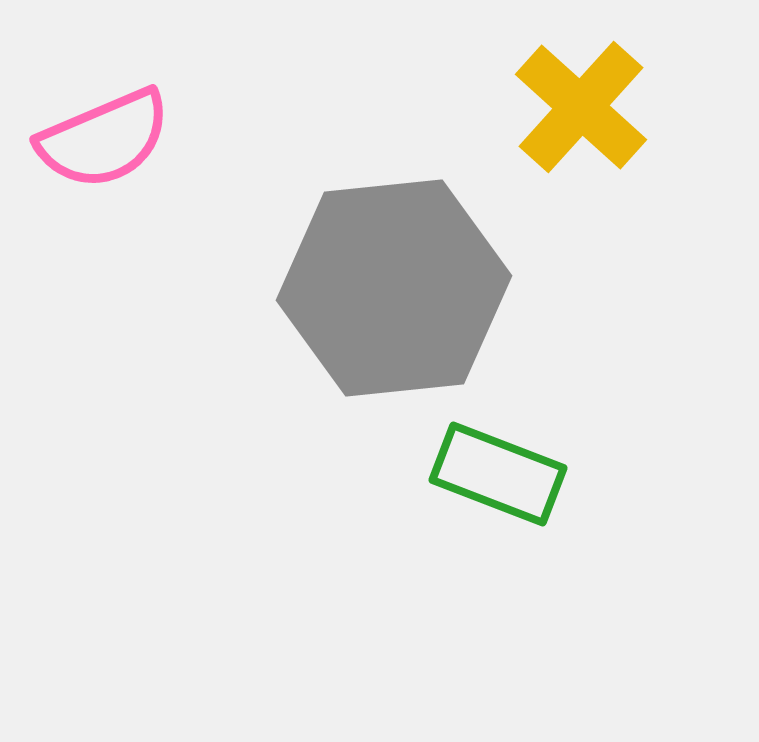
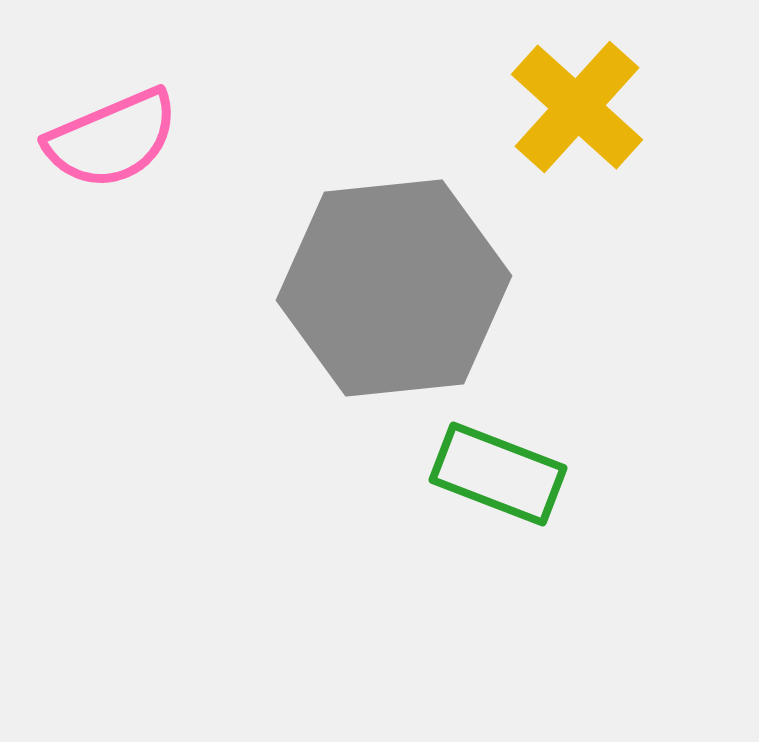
yellow cross: moved 4 px left
pink semicircle: moved 8 px right
